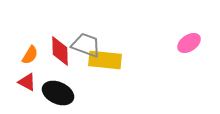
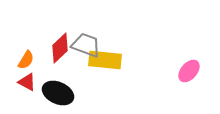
pink ellipse: moved 28 px down; rotated 15 degrees counterclockwise
red diamond: moved 3 px up; rotated 48 degrees clockwise
orange semicircle: moved 4 px left, 5 px down
